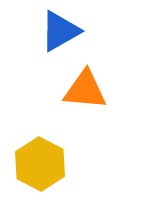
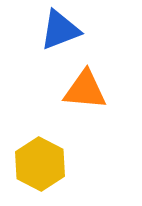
blue triangle: moved 1 px up; rotated 9 degrees clockwise
